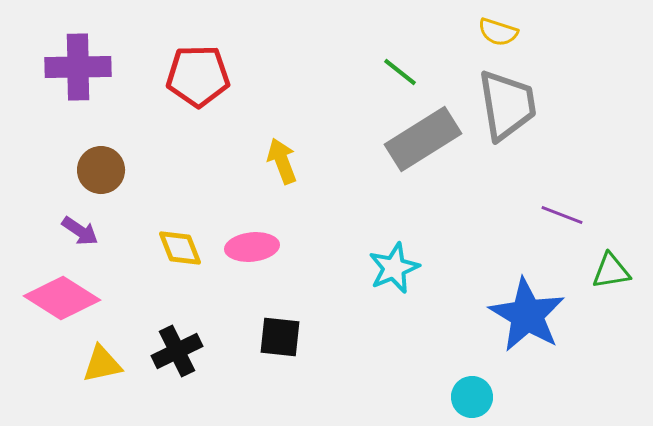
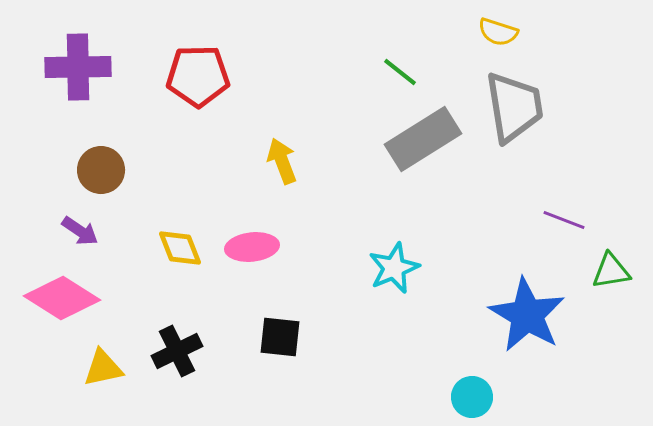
gray trapezoid: moved 7 px right, 2 px down
purple line: moved 2 px right, 5 px down
yellow triangle: moved 1 px right, 4 px down
